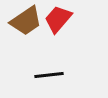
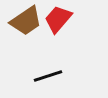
black line: moved 1 px left, 1 px down; rotated 12 degrees counterclockwise
